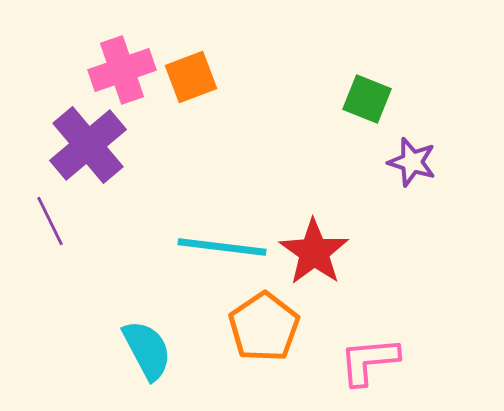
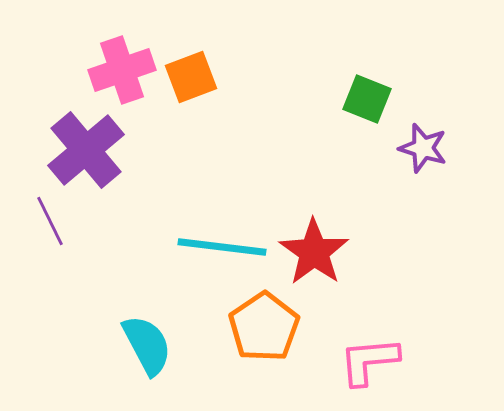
purple cross: moved 2 px left, 5 px down
purple star: moved 11 px right, 14 px up
cyan semicircle: moved 5 px up
